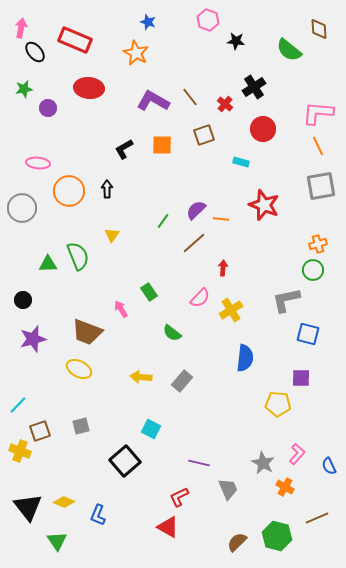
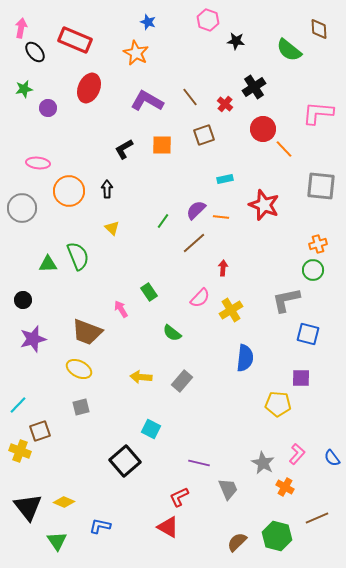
red ellipse at (89, 88): rotated 72 degrees counterclockwise
purple L-shape at (153, 101): moved 6 px left
orange line at (318, 146): moved 34 px left, 3 px down; rotated 18 degrees counterclockwise
cyan rectangle at (241, 162): moved 16 px left, 17 px down; rotated 28 degrees counterclockwise
gray square at (321, 186): rotated 16 degrees clockwise
orange line at (221, 219): moved 2 px up
yellow triangle at (112, 235): moved 7 px up; rotated 21 degrees counterclockwise
gray square at (81, 426): moved 19 px up
blue semicircle at (329, 466): moved 3 px right, 8 px up; rotated 12 degrees counterclockwise
blue L-shape at (98, 515): moved 2 px right, 11 px down; rotated 80 degrees clockwise
